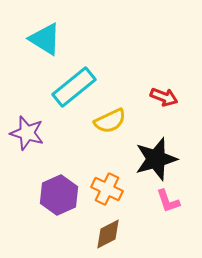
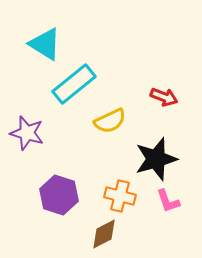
cyan triangle: moved 5 px down
cyan rectangle: moved 3 px up
orange cross: moved 13 px right, 7 px down; rotated 12 degrees counterclockwise
purple hexagon: rotated 18 degrees counterclockwise
brown diamond: moved 4 px left
